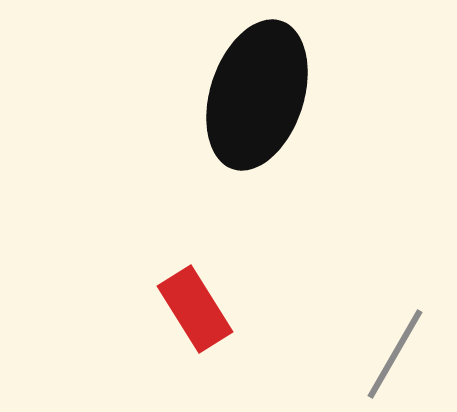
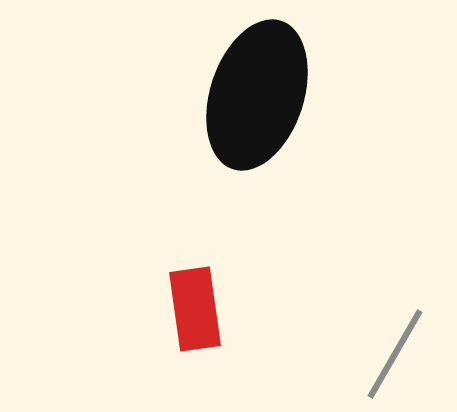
red rectangle: rotated 24 degrees clockwise
